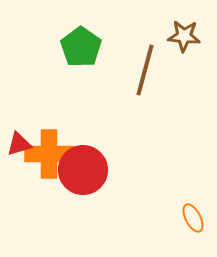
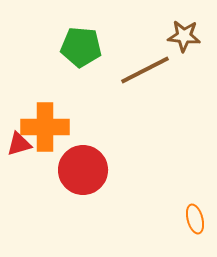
green pentagon: rotated 30 degrees counterclockwise
brown line: rotated 48 degrees clockwise
orange cross: moved 4 px left, 27 px up
orange ellipse: moved 2 px right, 1 px down; rotated 12 degrees clockwise
